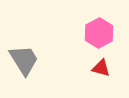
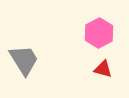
red triangle: moved 2 px right, 1 px down
